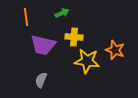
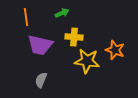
purple trapezoid: moved 3 px left
